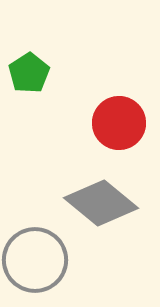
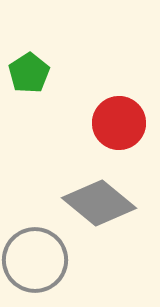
gray diamond: moved 2 px left
